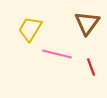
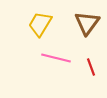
yellow trapezoid: moved 10 px right, 5 px up
pink line: moved 1 px left, 4 px down
